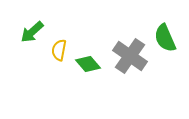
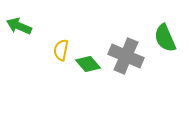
green arrow: moved 13 px left, 6 px up; rotated 65 degrees clockwise
yellow semicircle: moved 2 px right
gray cross: moved 4 px left; rotated 12 degrees counterclockwise
